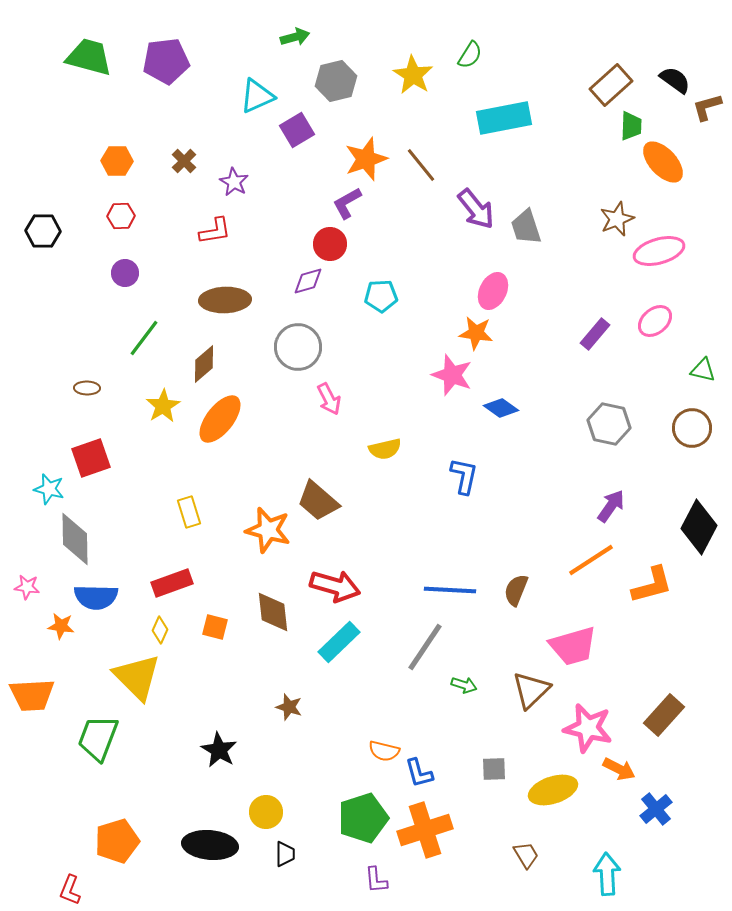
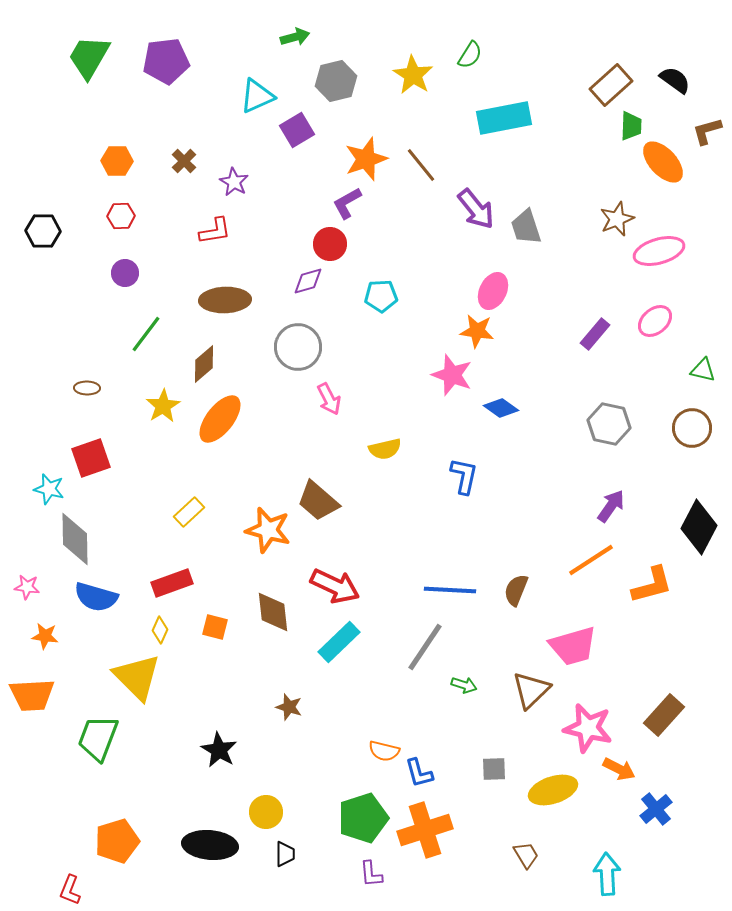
green trapezoid at (89, 57): rotated 75 degrees counterclockwise
brown L-shape at (707, 107): moved 24 px down
orange star at (476, 333): moved 1 px right, 2 px up
green line at (144, 338): moved 2 px right, 4 px up
yellow rectangle at (189, 512): rotated 64 degrees clockwise
red arrow at (335, 586): rotated 9 degrees clockwise
blue semicircle at (96, 597): rotated 15 degrees clockwise
orange star at (61, 626): moved 16 px left, 10 px down
purple L-shape at (376, 880): moved 5 px left, 6 px up
